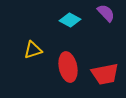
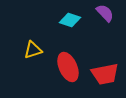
purple semicircle: moved 1 px left
cyan diamond: rotated 10 degrees counterclockwise
red ellipse: rotated 12 degrees counterclockwise
